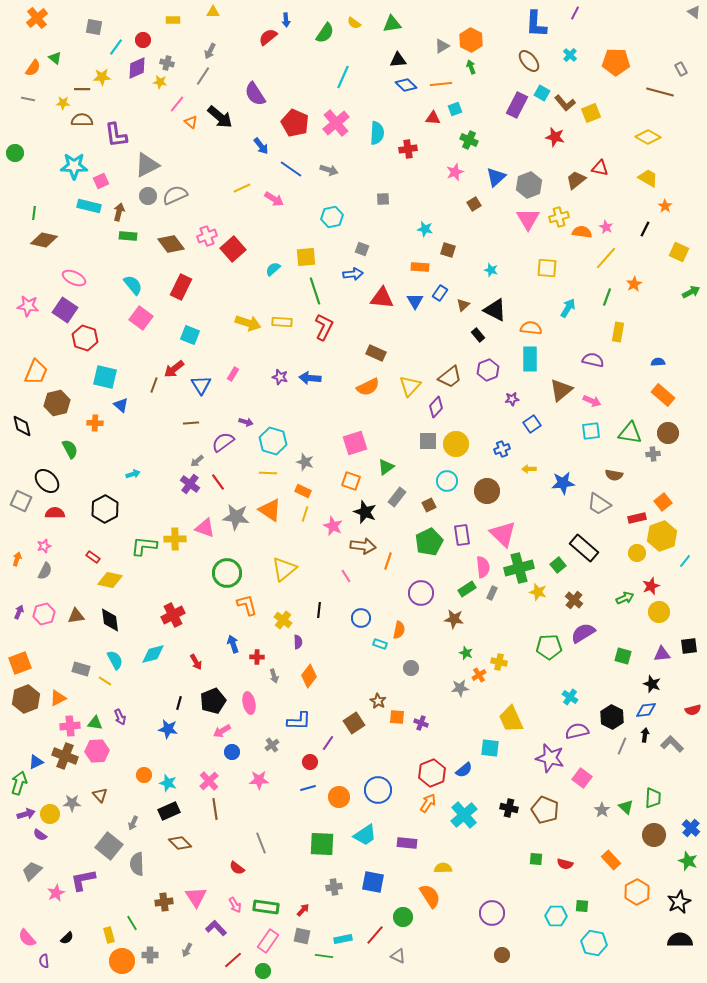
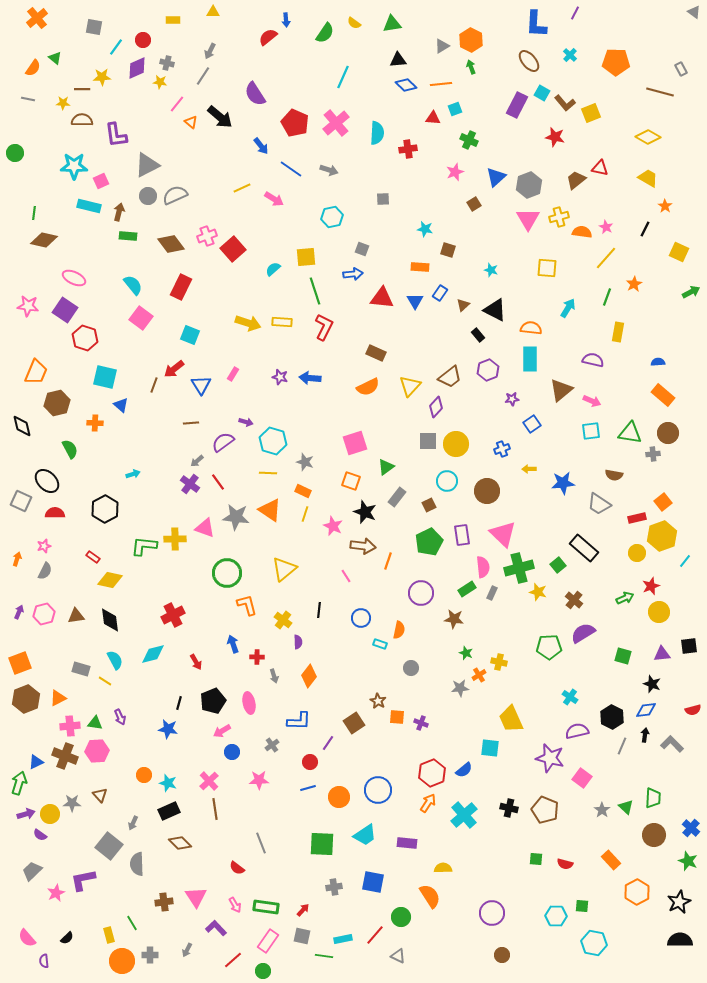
green circle at (403, 917): moved 2 px left
